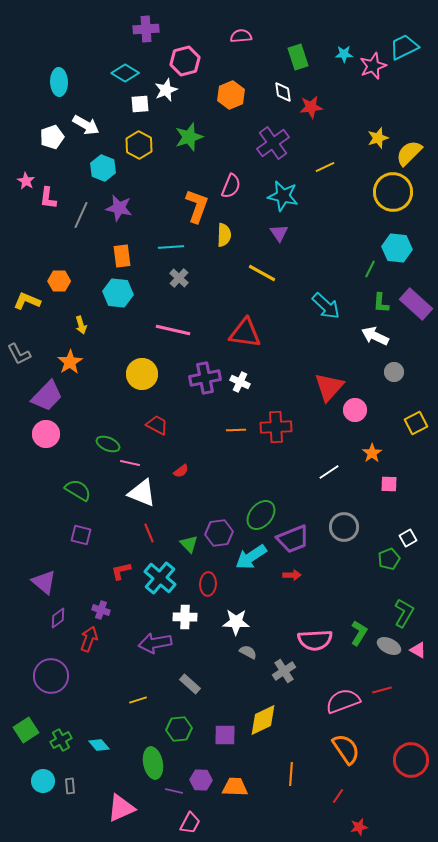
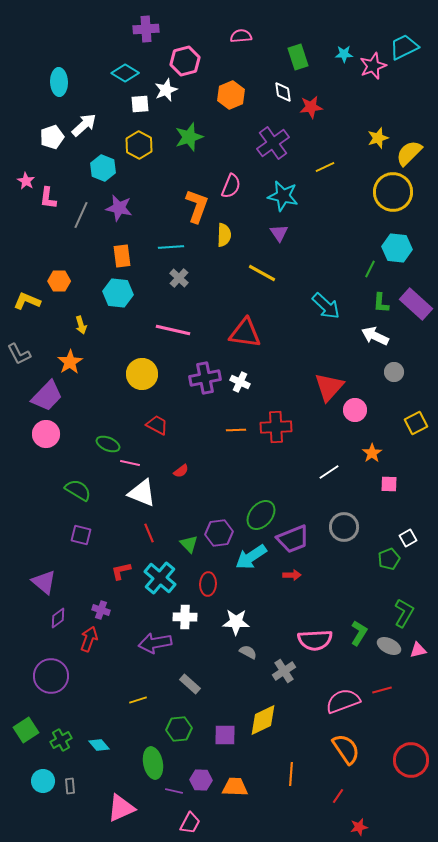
white arrow at (86, 125): moved 2 px left; rotated 72 degrees counterclockwise
pink triangle at (418, 650): rotated 42 degrees counterclockwise
